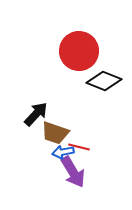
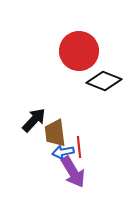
black arrow: moved 2 px left, 6 px down
brown trapezoid: rotated 64 degrees clockwise
red line: rotated 70 degrees clockwise
